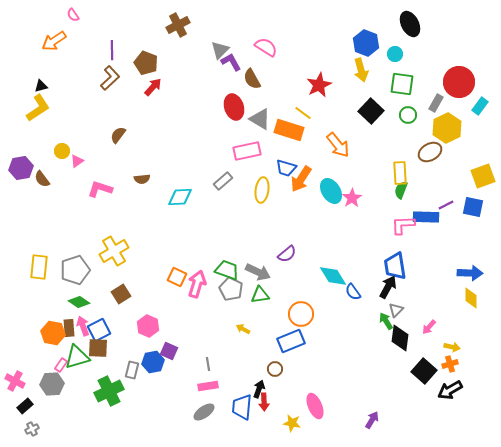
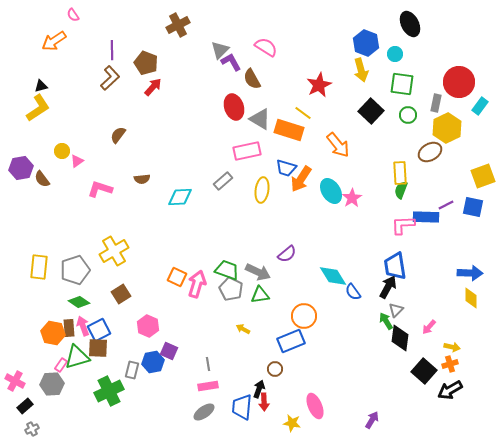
gray rectangle at (436, 103): rotated 18 degrees counterclockwise
orange circle at (301, 314): moved 3 px right, 2 px down
